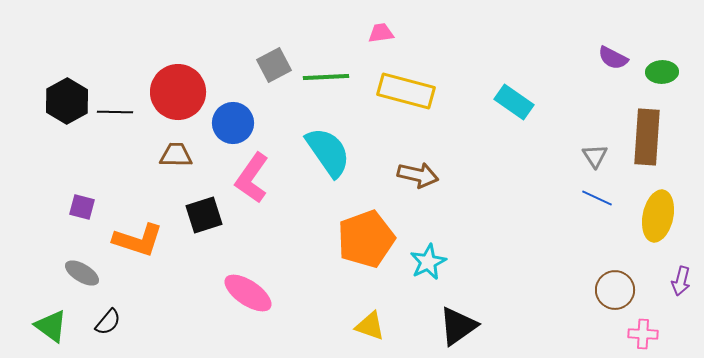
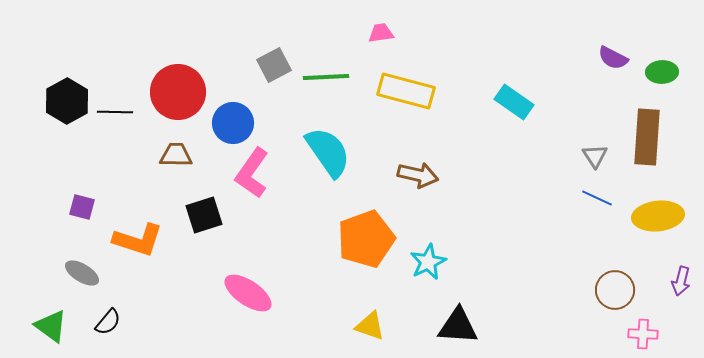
pink L-shape: moved 5 px up
yellow ellipse: rotated 72 degrees clockwise
black triangle: rotated 39 degrees clockwise
